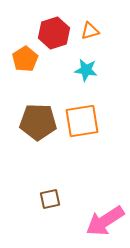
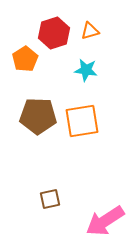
brown pentagon: moved 6 px up
